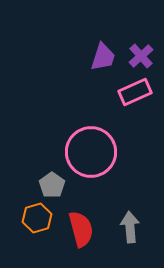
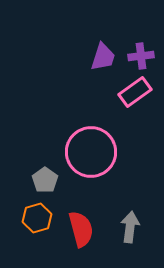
purple cross: rotated 35 degrees clockwise
pink rectangle: rotated 12 degrees counterclockwise
gray pentagon: moved 7 px left, 5 px up
gray arrow: rotated 12 degrees clockwise
